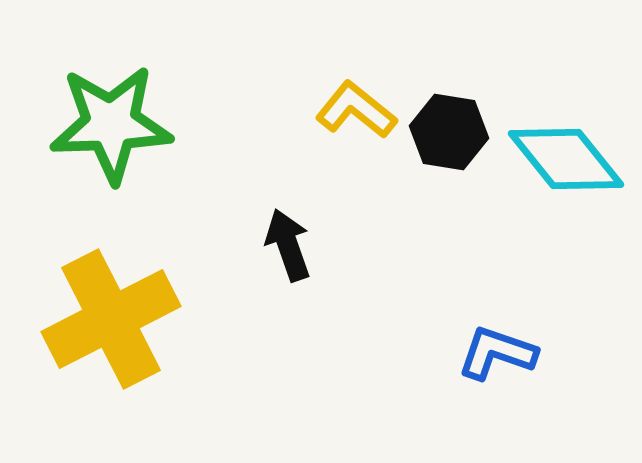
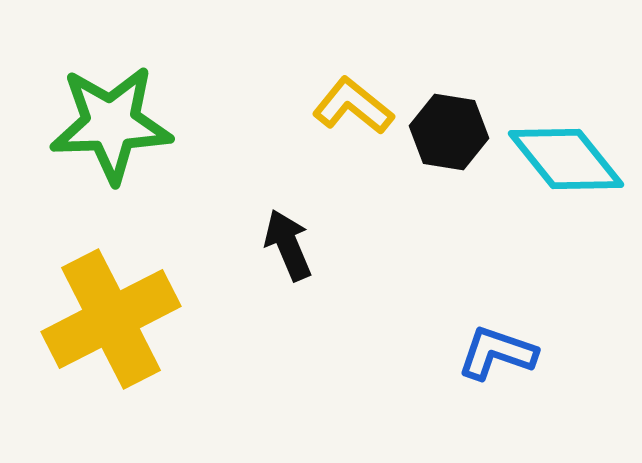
yellow L-shape: moved 3 px left, 4 px up
black arrow: rotated 4 degrees counterclockwise
